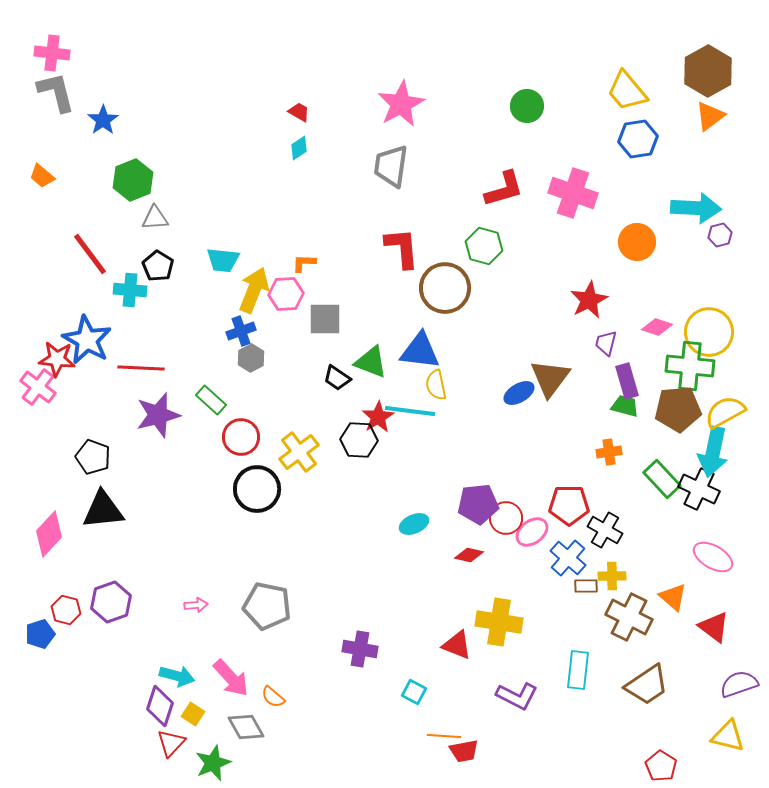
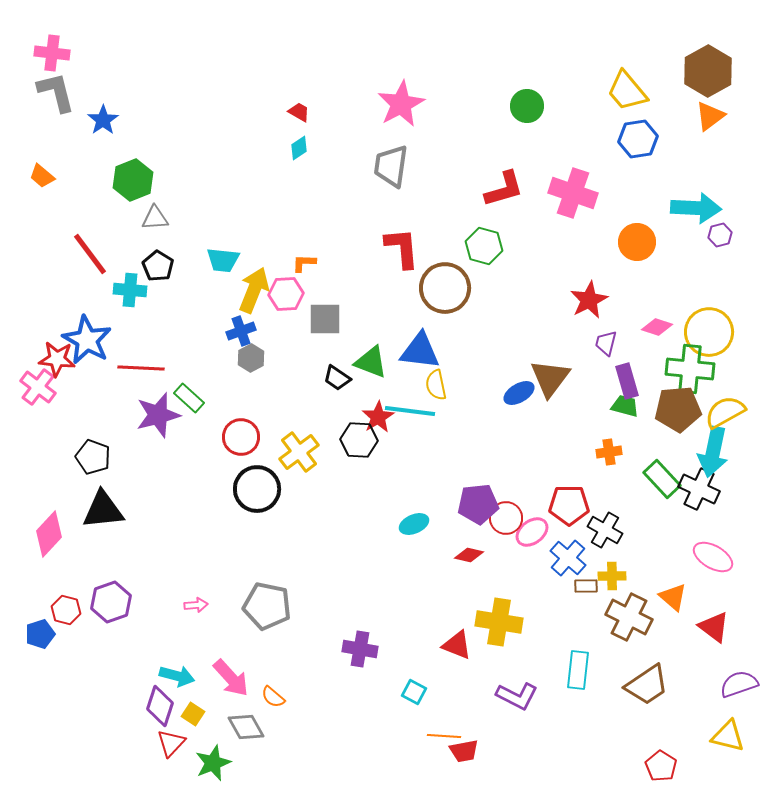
green cross at (690, 366): moved 3 px down
green rectangle at (211, 400): moved 22 px left, 2 px up
